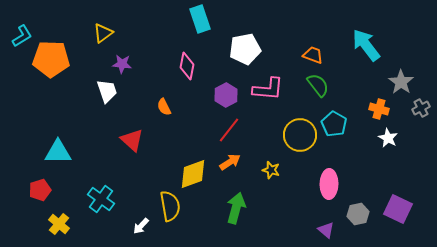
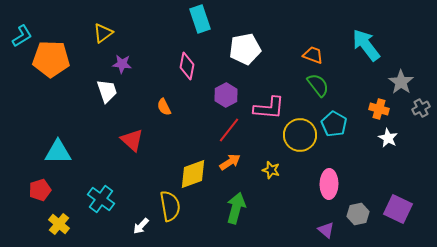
pink L-shape: moved 1 px right, 19 px down
